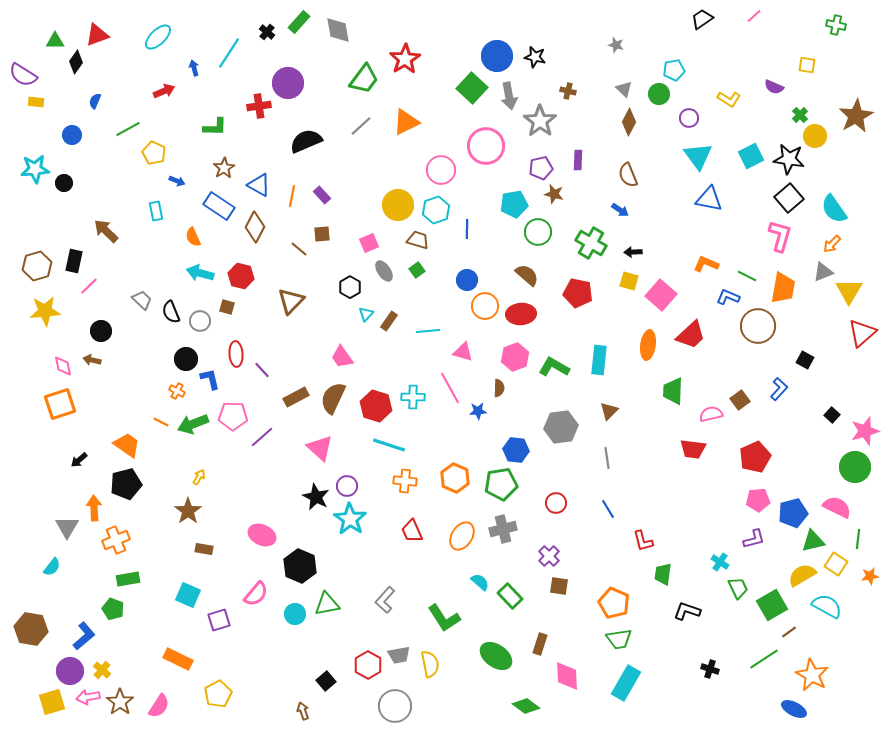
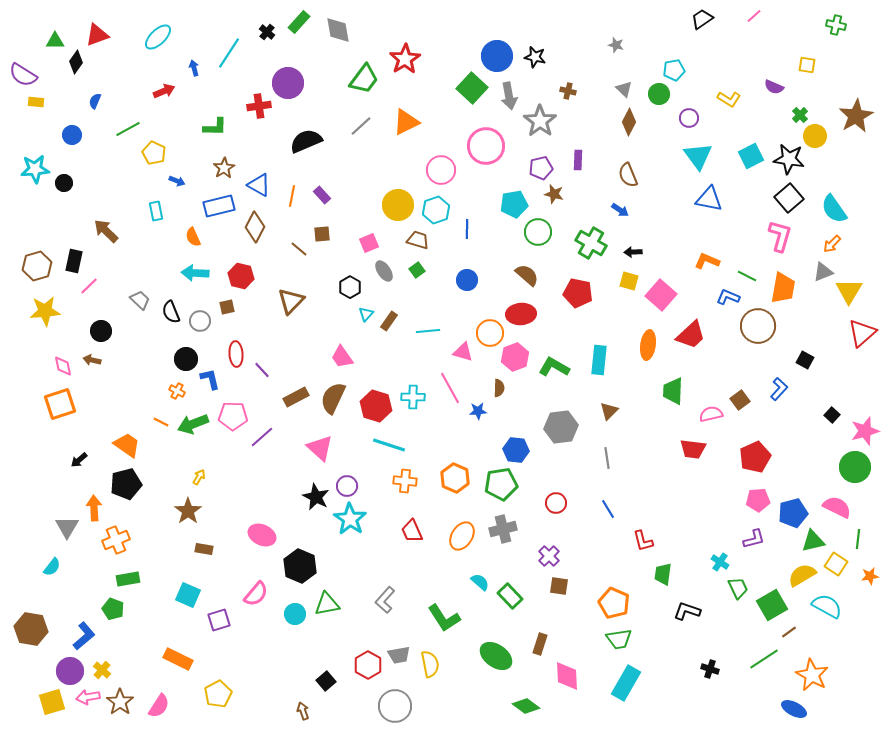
blue rectangle at (219, 206): rotated 48 degrees counterclockwise
orange L-shape at (706, 264): moved 1 px right, 3 px up
cyan arrow at (200, 273): moved 5 px left; rotated 12 degrees counterclockwise
gray trapezoid at (142, 300): moved 2 px left
orange circle at (485, 306): moved 5 px right, 27 px down
brown square at (227, 307): rotated 28 degrees counterclockwise
